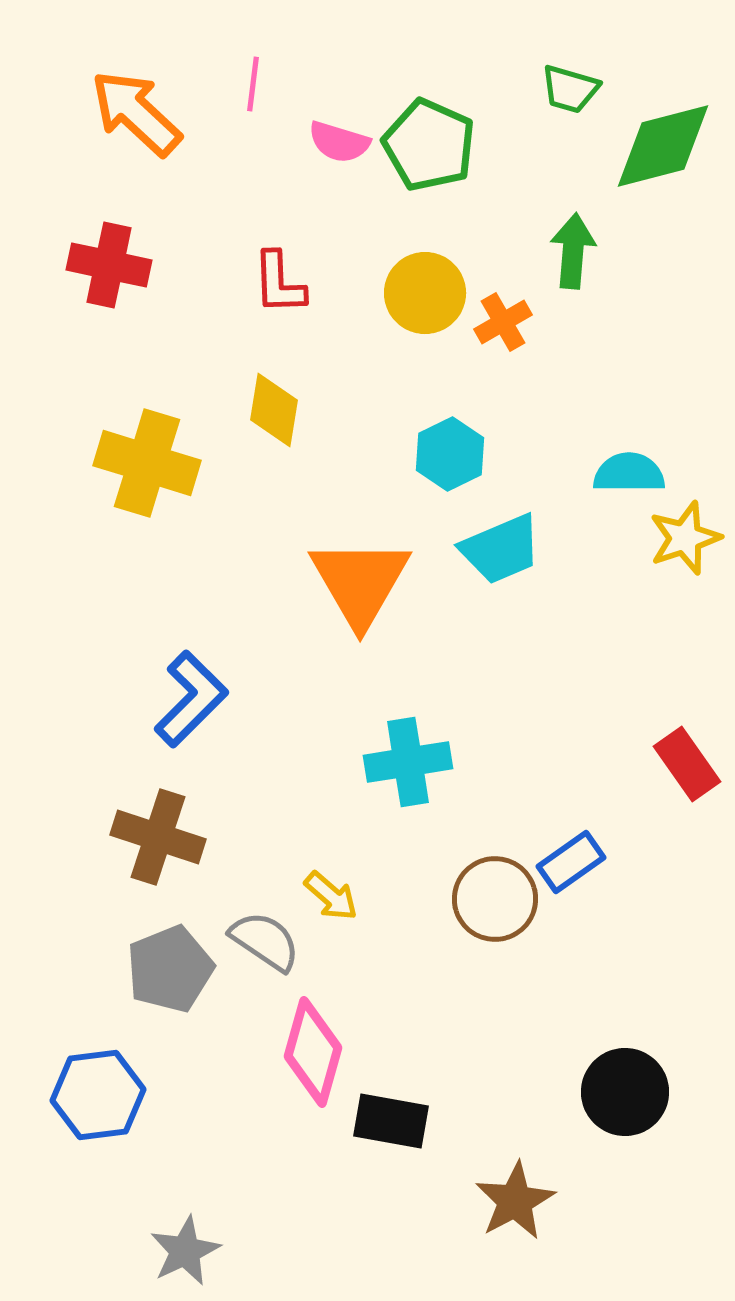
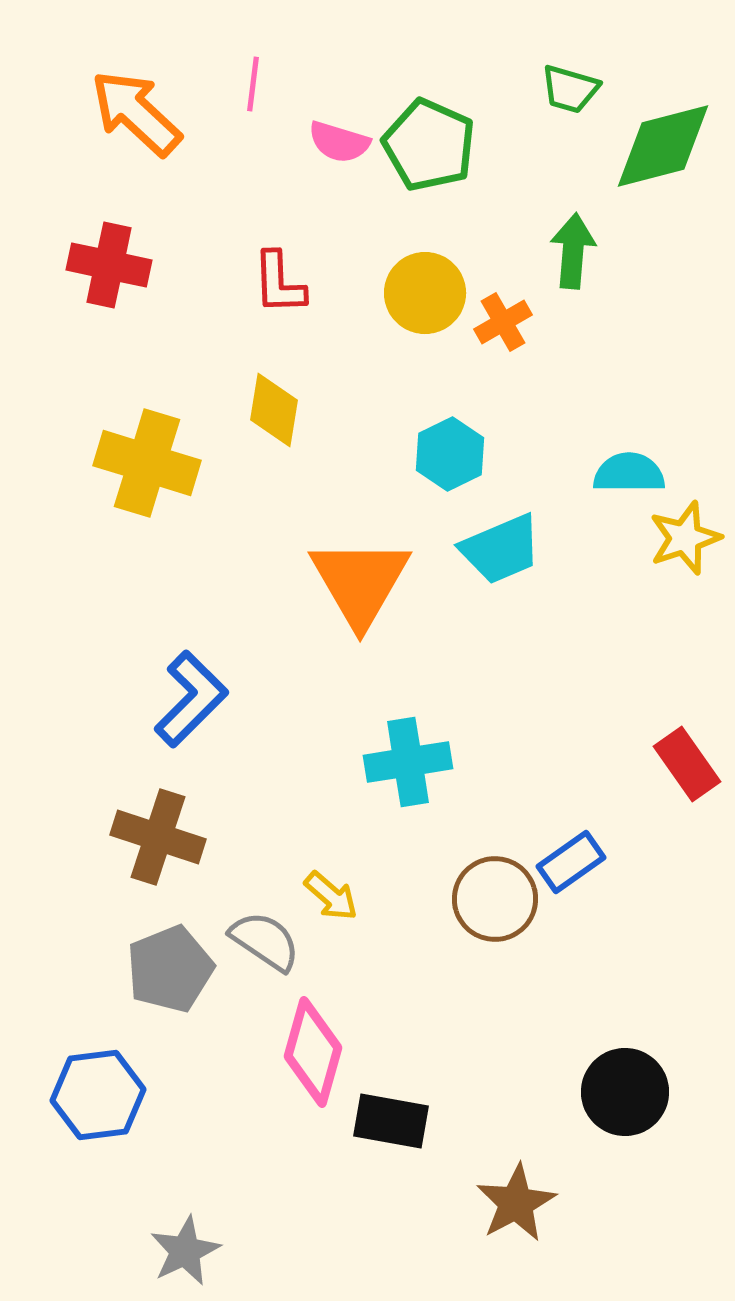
brown star: moved 1 px right, 2 px down
